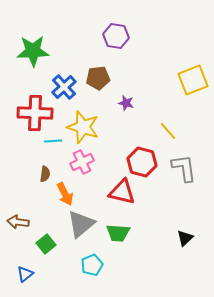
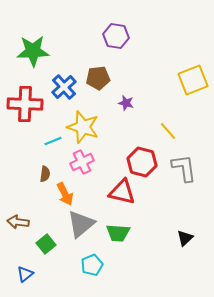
red cross: moved 10 px left, 9 px up
cyan line: rotated 18 degrees counterclockwise
